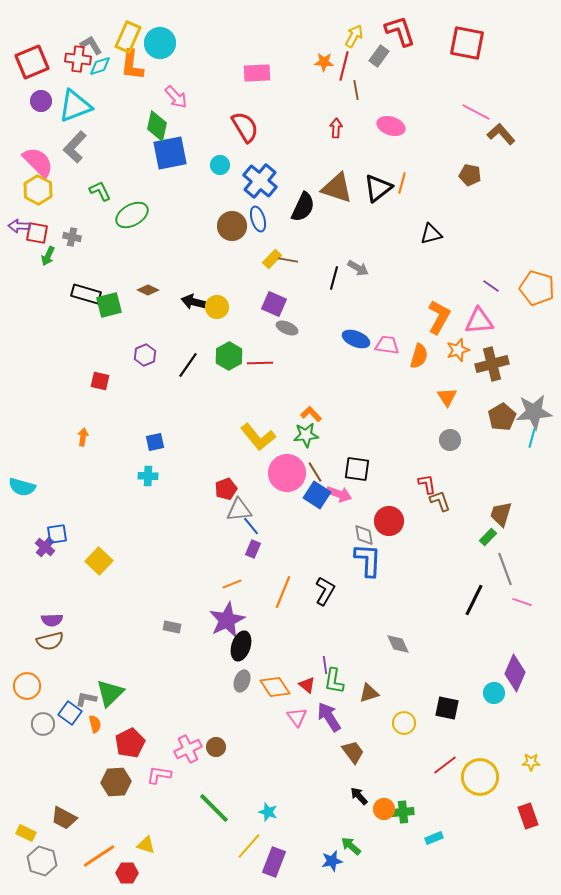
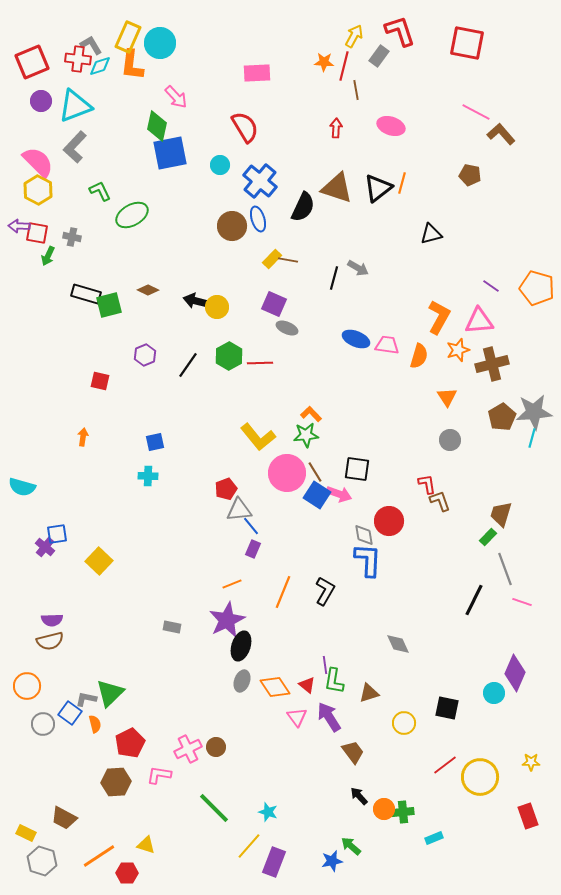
black arrow at (194, 302): moved 2 px right, 1 px up
